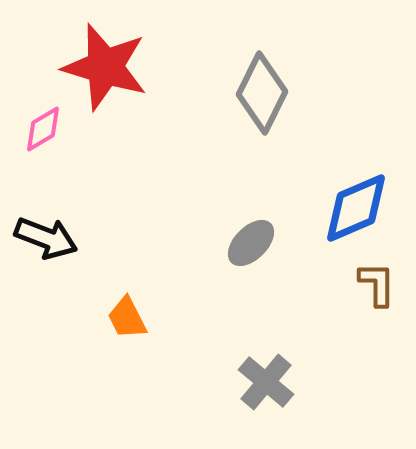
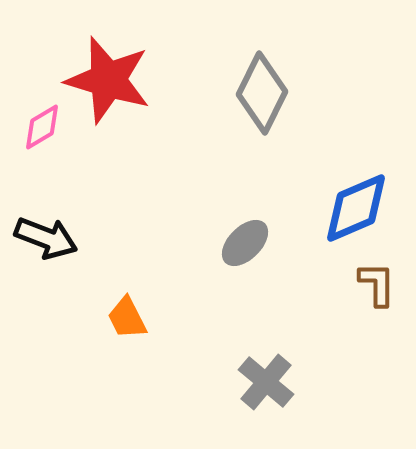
red star: moved 3 px right, 13 px down
pink diamond: moved 1 px left, 2 px up
gray ellipse: moved 6 px left
